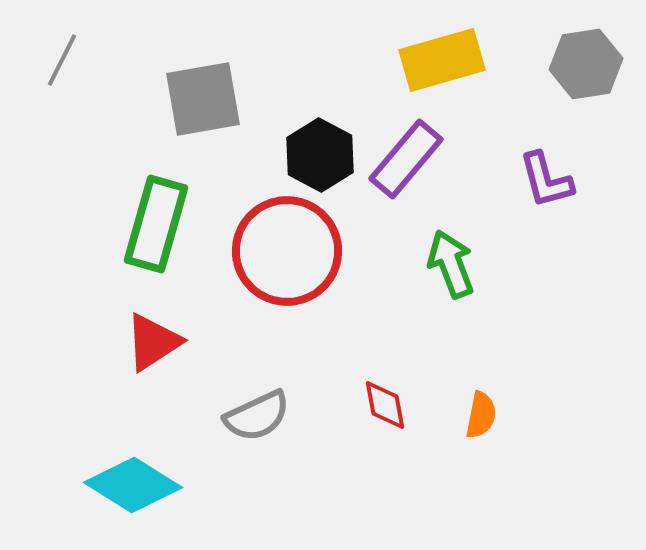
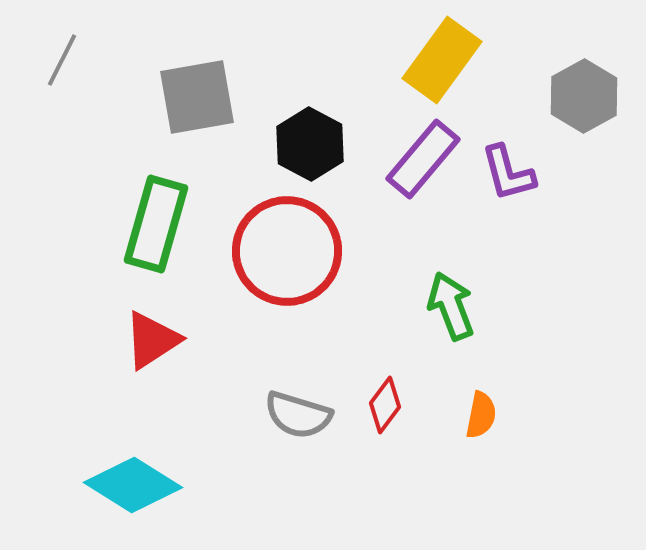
yellow rectangle: rotated 38 degrees counterclockwise
gray hexagon: moved 2 px left, 32 px down; rotated 20 degrees counterclockwise
gray square: moved 6 px left, 2 px up
black hexagon: moved 10 px left, 11 px up
purple rectangle: moved 17 px right
purple L-shape: moved 38 px left, 7 px up
green arrow: moved 42 px down
red triangle: moved 1 px left, 2 px up
red diamond: rotated 48 degrees clockwise
gray semicircle: moved 41 px right, 1 px up; rotated 42 degrees clockwise
